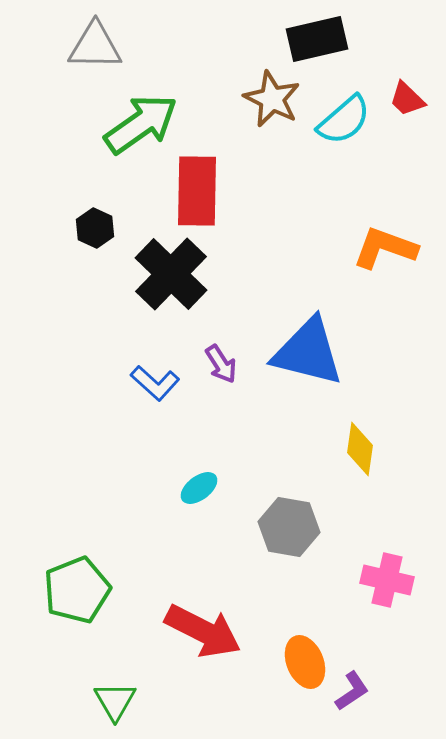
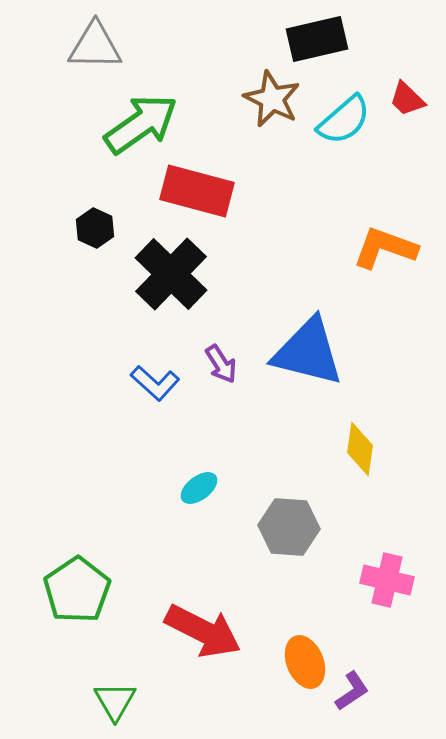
red rectangle: rotated 76 degrees counterclockwise
gray hexagon: rotated 6 degrees counterclockwise
green pentagon: rotated 12 degrees counterclockwise
